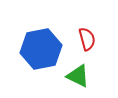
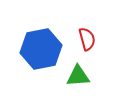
green triangle: rotated 30 degrees counterclockwise
